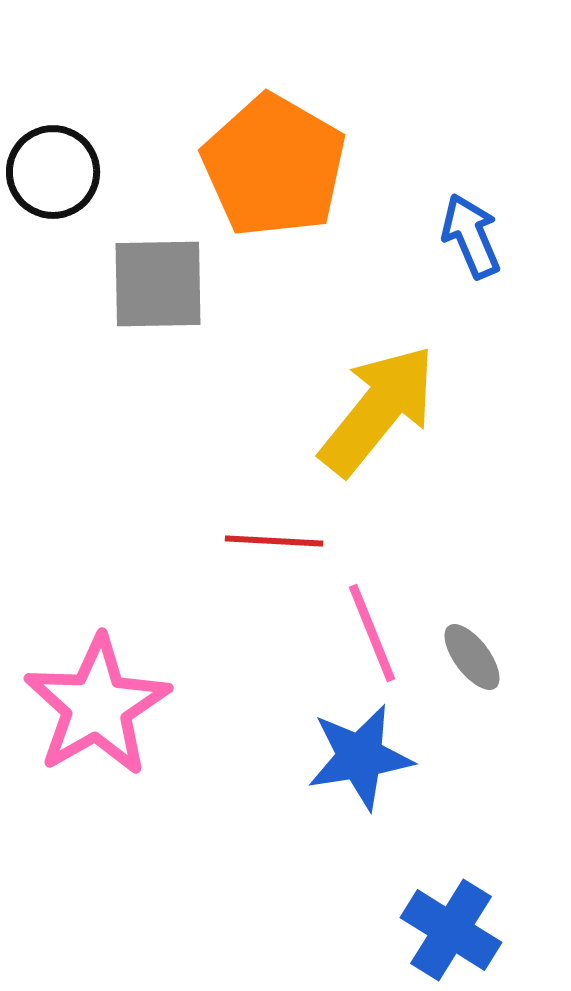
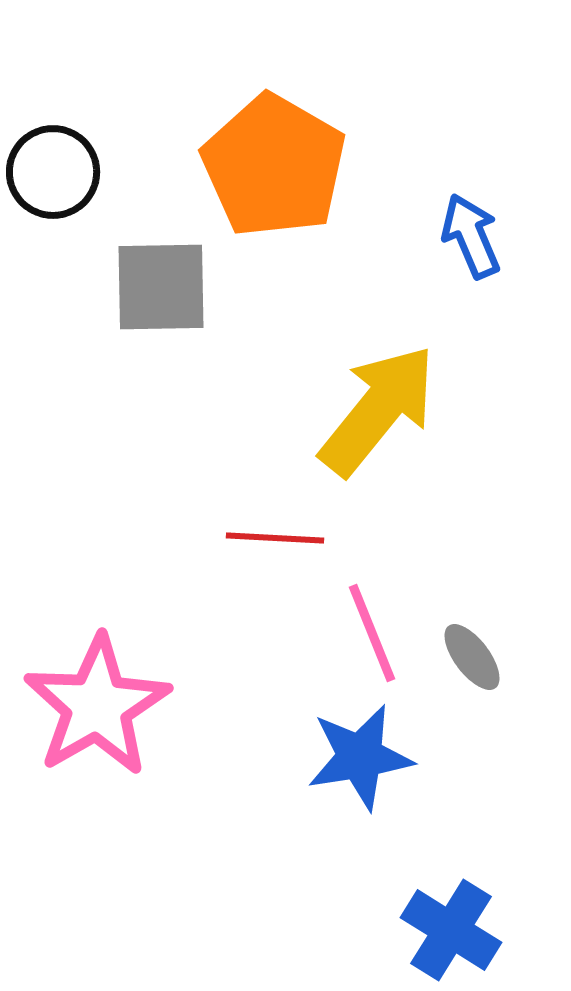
gray square: moved 3 px right, 3 px down
red line: moved 1 px right, 3 px up
